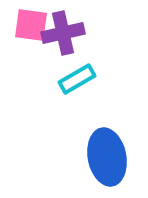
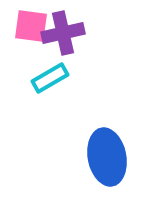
pink square: moved 1 px down
cyan rectangle: moved 27 px left, 1 px up
